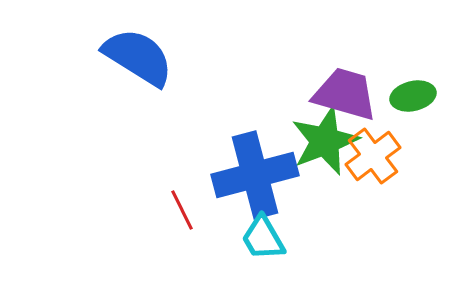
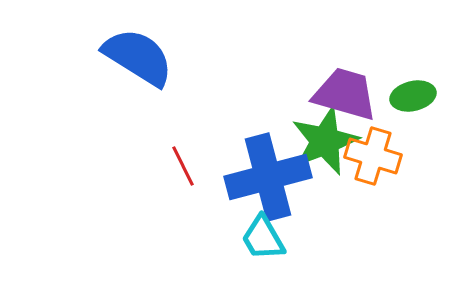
orange cross: rotated 36 degrees counterclockwise
blue cross: moved 13 px right, 2 px down
red line: moved 1 px right, 44 px up
